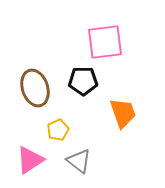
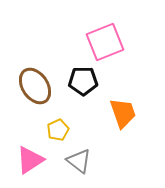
pink square: rotated 15 degrees counterclockwise
brown ellipse: moved 2 px up; rotated 15 degrees counterclockwise
